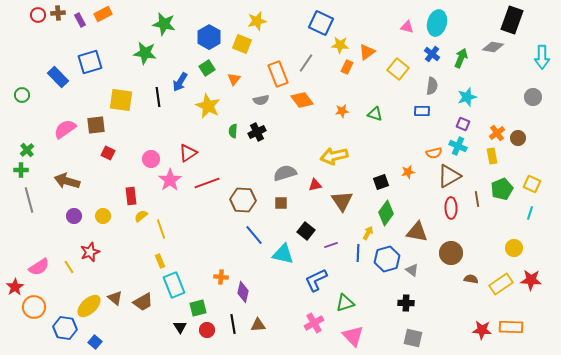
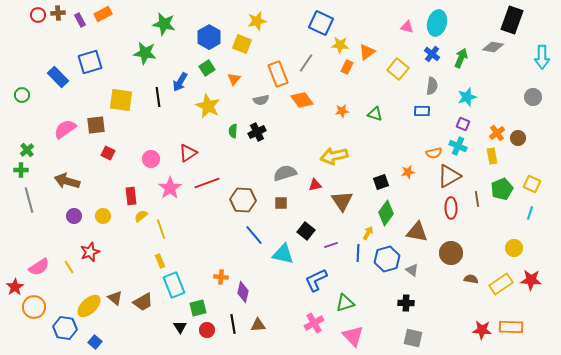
pink star at (170, 180): moved 8 px down
